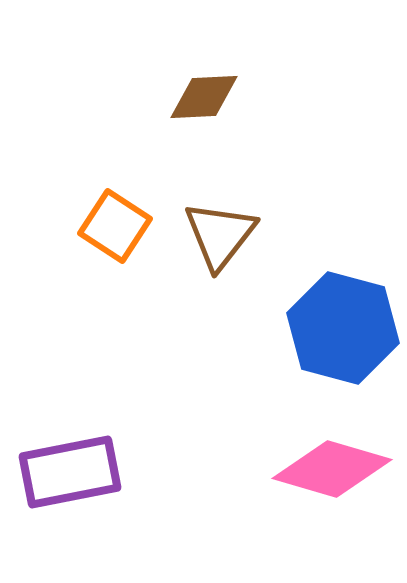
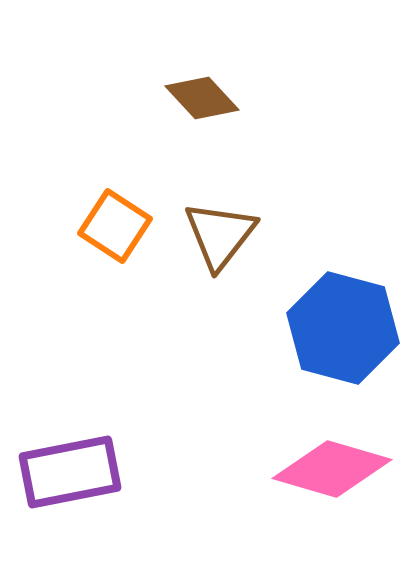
brown diamond: moved 2 px left, 1 px down; rotated 50 degrees clockwise
